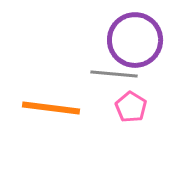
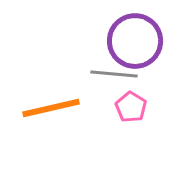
purple circle: moved 1 px down
orange line: rotated 20 degrees counterclockwise
